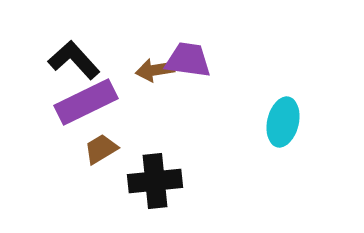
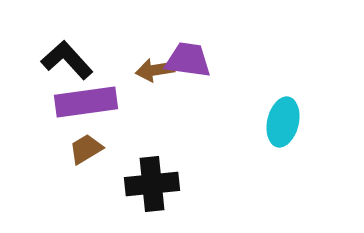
black L-shape: moved 7 px left
purple rectangle: rotated 18 degrees clockwise
brown trapezoid: moved 15 px left
black cross: moved 3 px left, 3 px down
